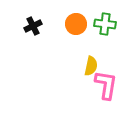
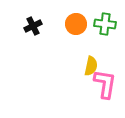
pink L-shape: moved 1 px left, 1 px up
